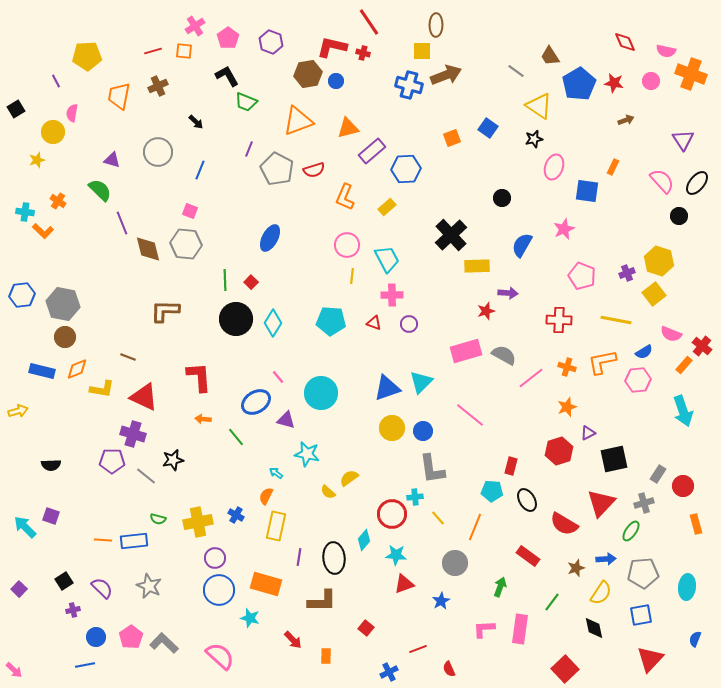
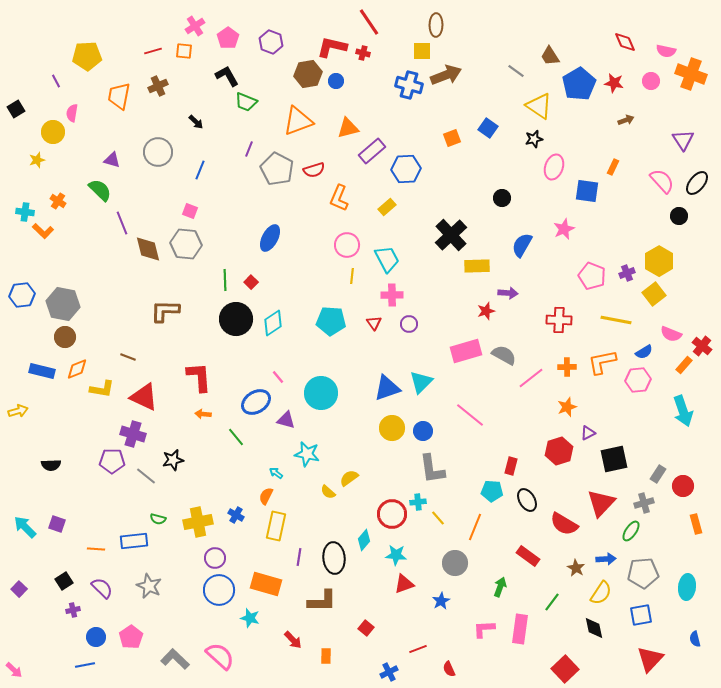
orange L-shape at (345, 197): moved 6 px left, 1 px down
yellow hexagon at (659, 261): rotated 12 degrees clockwise
pink pentagon at (582, 276): moved 10 px right
cyan diamond at (273, 323): rotated 24 degrees clockwise
red triangle at (374, 323): rotated 35 degrees clockwise
orange cross at (567, 367): rotated 18 degrees counterclockwise
orange arrow at (203, 419): moved 5 px up
cyan cross at (415, 497): moved 3 px right, 5 px down
purple square at (51, 516): moved 6 px right, 8 px down
orange line at (103, 540): moved 7 px left, 9 px down
brown star at (576, 568): rotated 24 degrees counterclockwise
blue semicircle at (695, 639): rotated 35 degrees counterclockwise
gray L-shape at (164, 643): moved 11 px right, 16 px down
